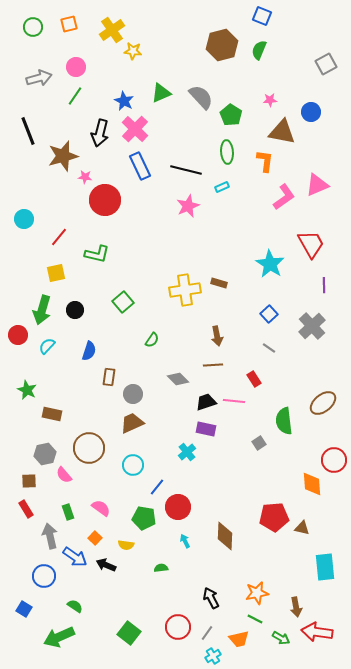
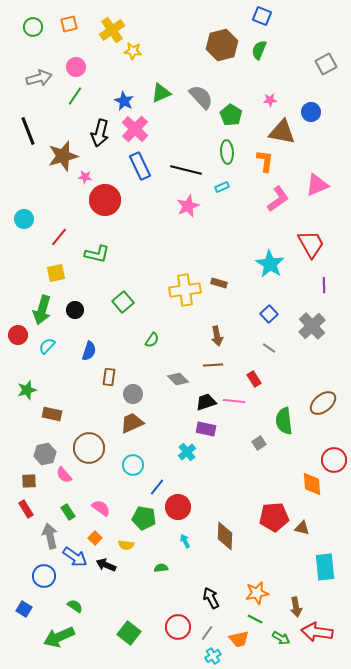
pink L-shape at (284, 197): moved 6 px left, 2 px down
green star at (27, 390): rotated 30 degrees clockwise
green rectangle at (68, 512): rotated 14 degrees counterclockwise
